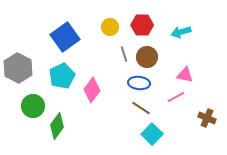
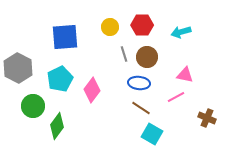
blue square: rotated 32 degrees clockwise
cyan pentagon: moved 2 px left, 3 px down
cyan square: rotated 15 degrees counterclockwise
